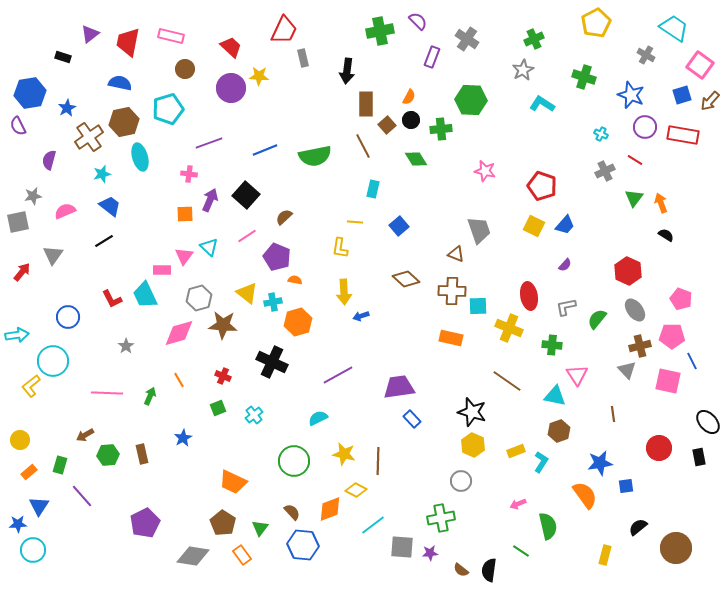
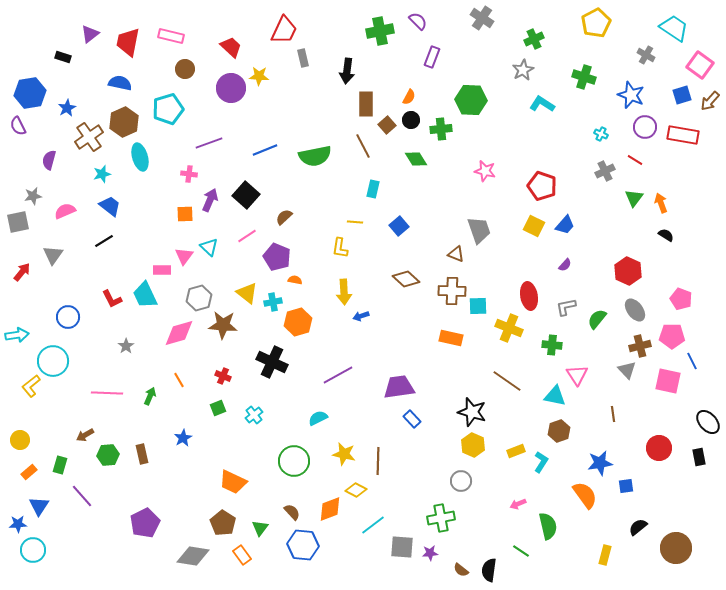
gray cross at (467, 39): moved 15 px right, 21 px up
brown hexagon at (124, 122): rotated 12 degrees counterclockwise
